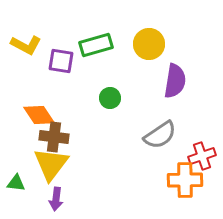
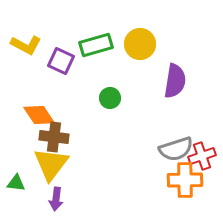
yellow circle: moved 9 px left
purple square: rotated 16 degrees clockwise
gray semicircle: moved 16 px right, 14 px down; rotated 16 degrees clockwise
